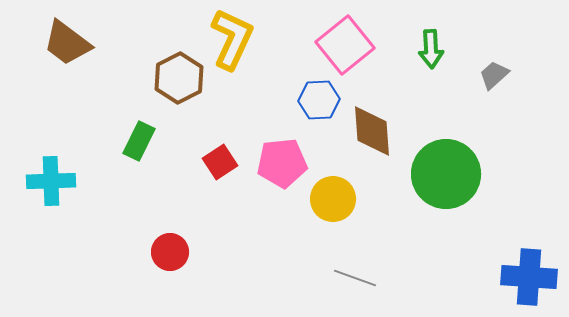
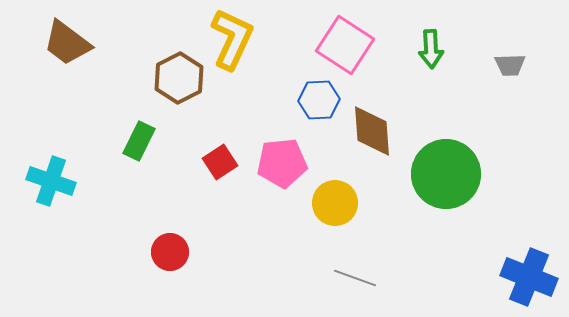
pink square: rotated 18 degrees counterclockwise
gray trapezoid: moved 16 px right, 10 px up; rotated 140 degrees counterclockwise
cyan cross: rotated 21 degrees clockwise
yellow circle: moved 2 px right, 4 px down
blue cross: rotated 18 degrees clockwise
